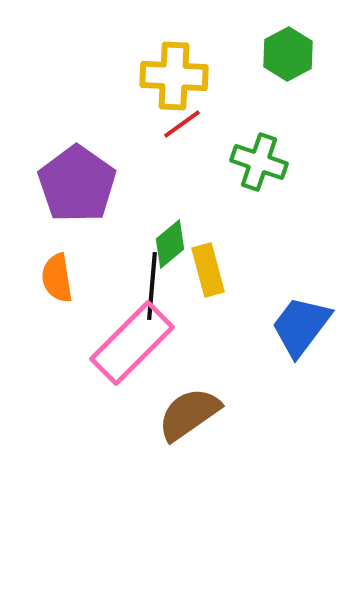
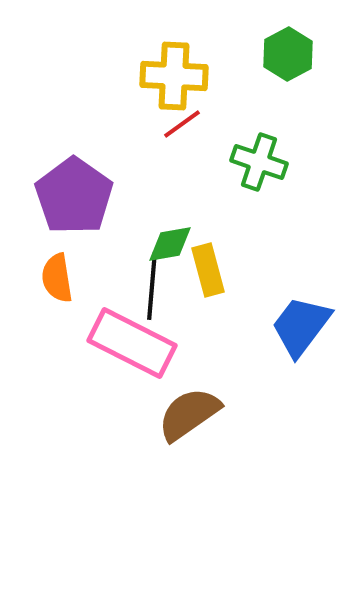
purple pentagon: moved 3 px left, 12 px down
green diamond: rotated 30 degrees clockwise
pink rectangle: rotated 72 degrees clockwise
